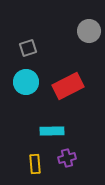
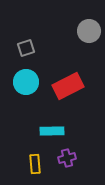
gray square: moved 2 px left
